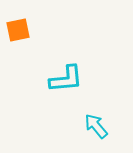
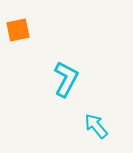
cyan L-shape: rotated 57 degrees counterclockwise
